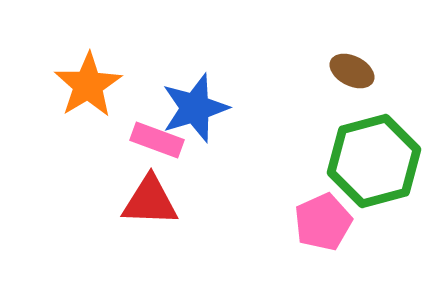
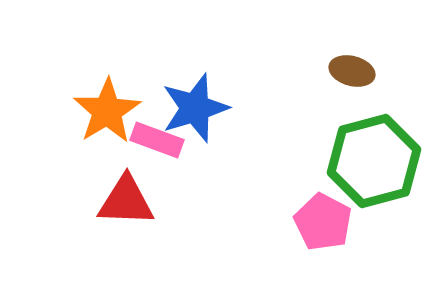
brown ellipse: rotated 12 degrees counterclockwise
orange star: moved 19 px right, 26 px down
red triangle: moved 24 px left
pink pentagon: rotated 20 degrees counterclockwise
